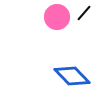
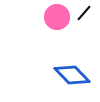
blue diamond: moved 1 px up
